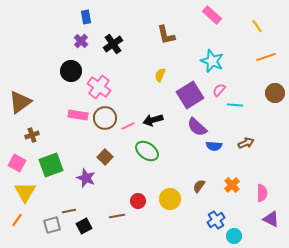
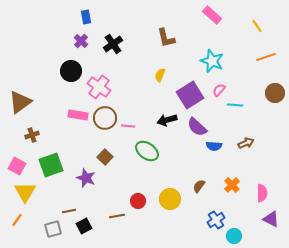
brown L-shape at (166, 35): moved 3 px down
black arrow at (153, 120): moved 14 px right
pink line at (128, 126): rotated 32 degrees clockwise
pink square at (17, 163): moved 3 px down
gray square at (52, 225): moved 1 px right, 4 px down
